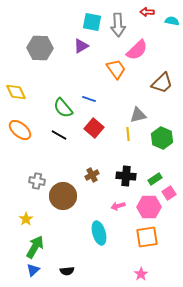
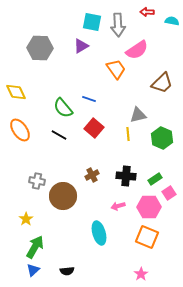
pink semicircle: rotated 10 degrees clockwise
orange ellipse: rotated 15 degrees clockwise
orange square: rotated 30 degrees clockwise
